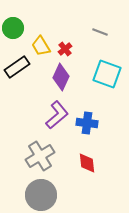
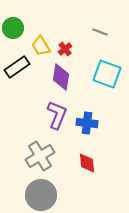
purple diamond: rotated 16 degrees counterclockwise
purple L-shape: rotated 28 degrees counterclockwise
